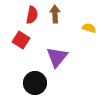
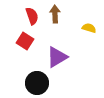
red semicircle: moved 1 px down; rotated 30 degrees counterclockwise
red square: moved 4 px right, 1 px down
purple triangle: rotated 20 degrees clockwise
black circle: moved 2 px right
